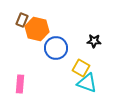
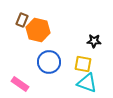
orange hexagon: moved 1 px right, 1 px down
blue circle: moved 7 px left, 14 px down
yellow square: moved 2 px right, 4 px up; rotated 18 degrees counterclockwise
pink rectangle: rotated 60 degrees counterclockwise
